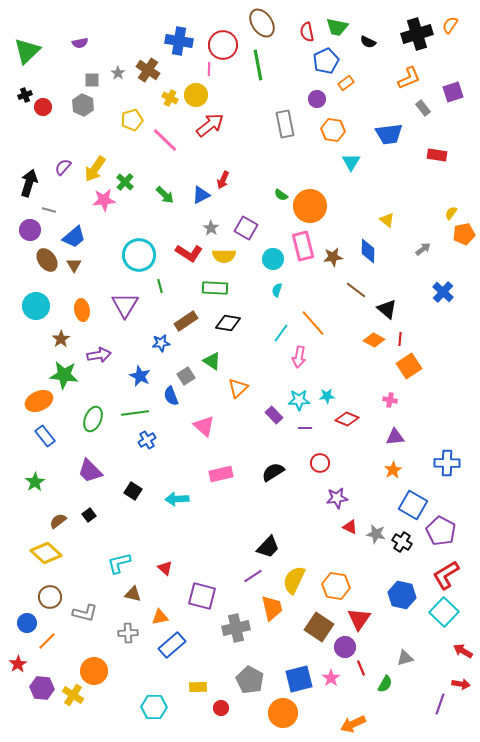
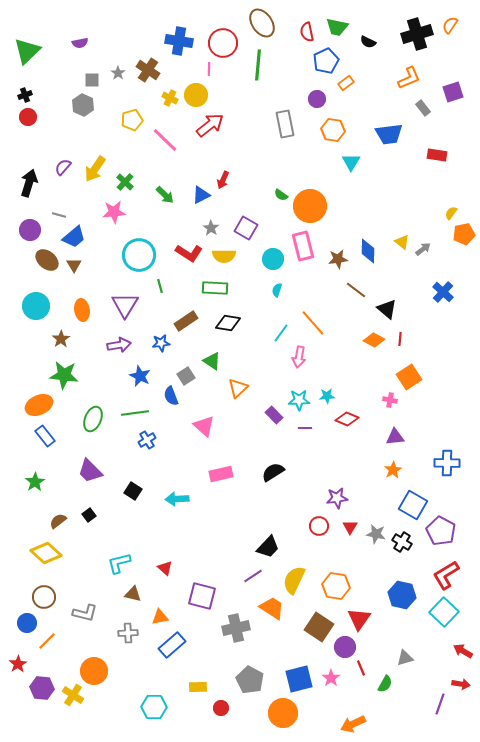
red circle at (223, 45): moved 2 px up
green line at (258, 65): rotated 16 degrees clockwise
red circle at (43, 107): moved 15 px left, 10 px down
pink star at (104, 200): moved 10 px right, 12 px down
gray line at (49, 210): moved 10 px right, 5 px down
yellow triangle at (387, 220): moved 15 px right, 22 px down
brown star at (333, 257): moved 5 px right, 2 px down
brown ellipse at (47, 260): rotated 15 degrees counterclockwise
purple arrow at (99, 355): moved 20 px right, 10 px up
orange square at (409, 366): moved 11 px down
orange ellipse at (39, 401): moved 4 px down
red circle at (320, 463): moved 1 px left, 63 px down
red triangle at (350, 527): rotated 35 degrees clockwise
brown circle at (50, 597): moved 6 px left
orange trapezoid at (272, 608): rotated 44 degrees counterclockwise
